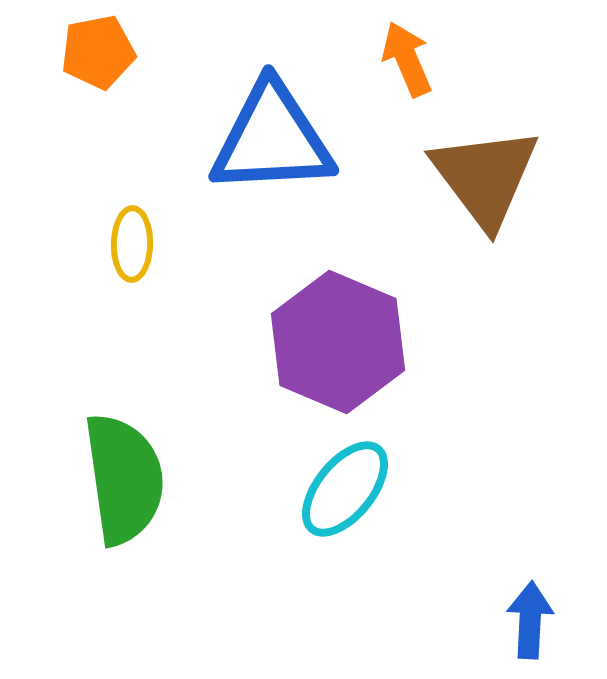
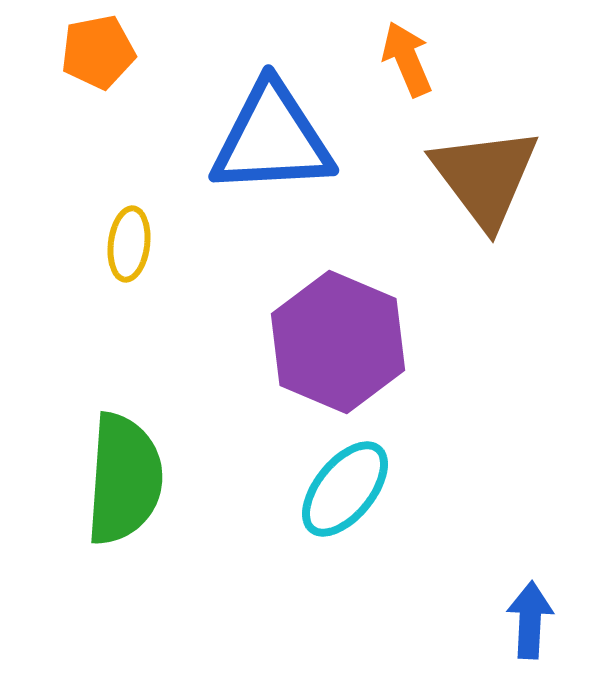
yellow ellipse: moved 3 px left; rotated 6 degrees clockwise
green semicircle: rotated 12 degrees clockwise
